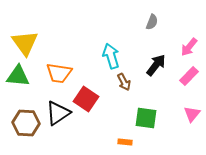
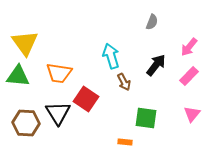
black triangle: rotated 28 degrees counterclockwise
